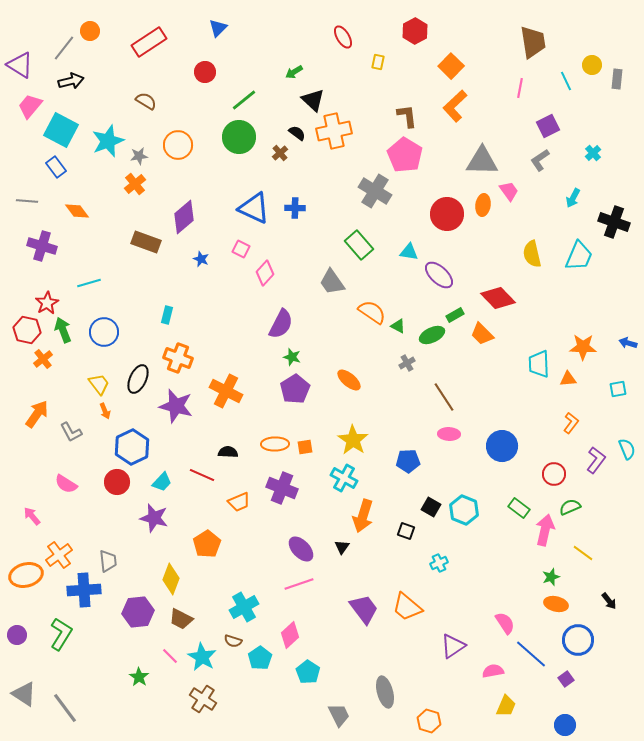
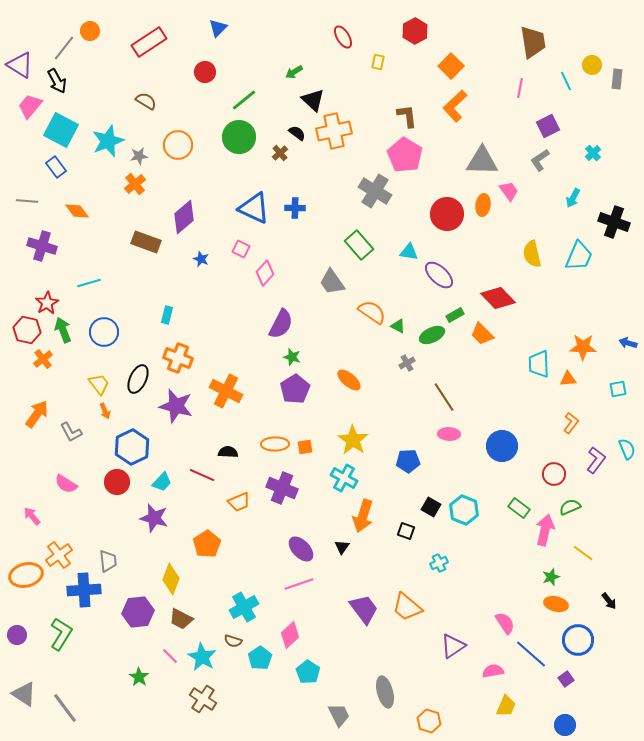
black arrow at (71, 81): moved 14 px left; rotated 75 degrees clockwise
